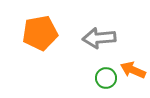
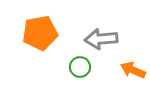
gray arrow: moved 2 px right, 1 px down
green circle: moved 26 px left, 11 px up
